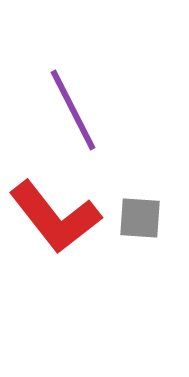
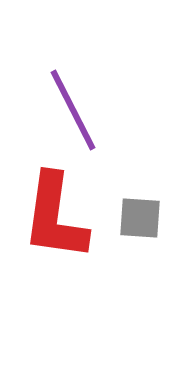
red L-shape: rotated 46 degrees clockwise
